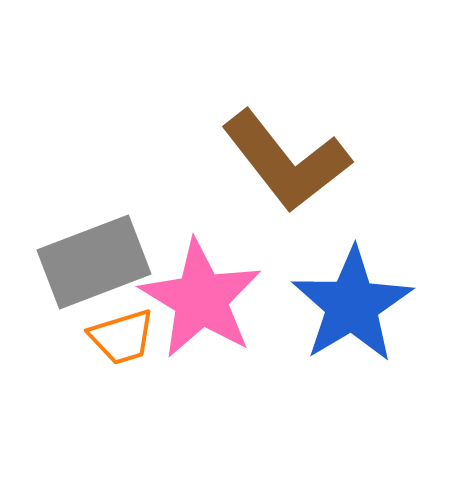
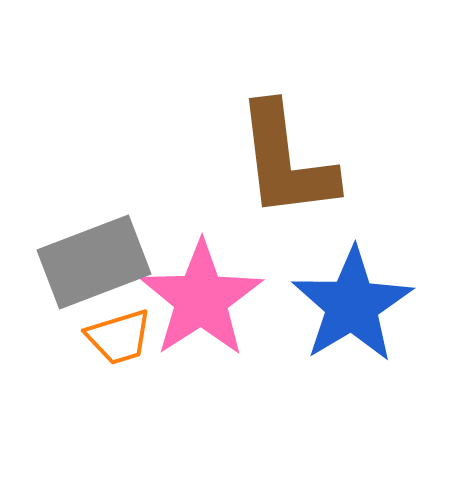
brown L-shape: rotated 31 degrees clockwise
pink star: rotated 8 degrees clockwise
orange trapezoid: moved 3 px left
